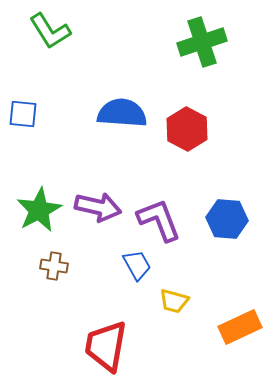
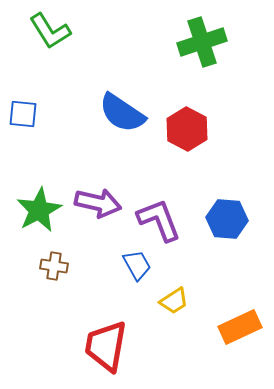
blue semicircle: rotated 150 degrees counterclockwise
purple arrow: moved 4 px up
yellow trapezoid: rotated 48 degrees counterclockwise
